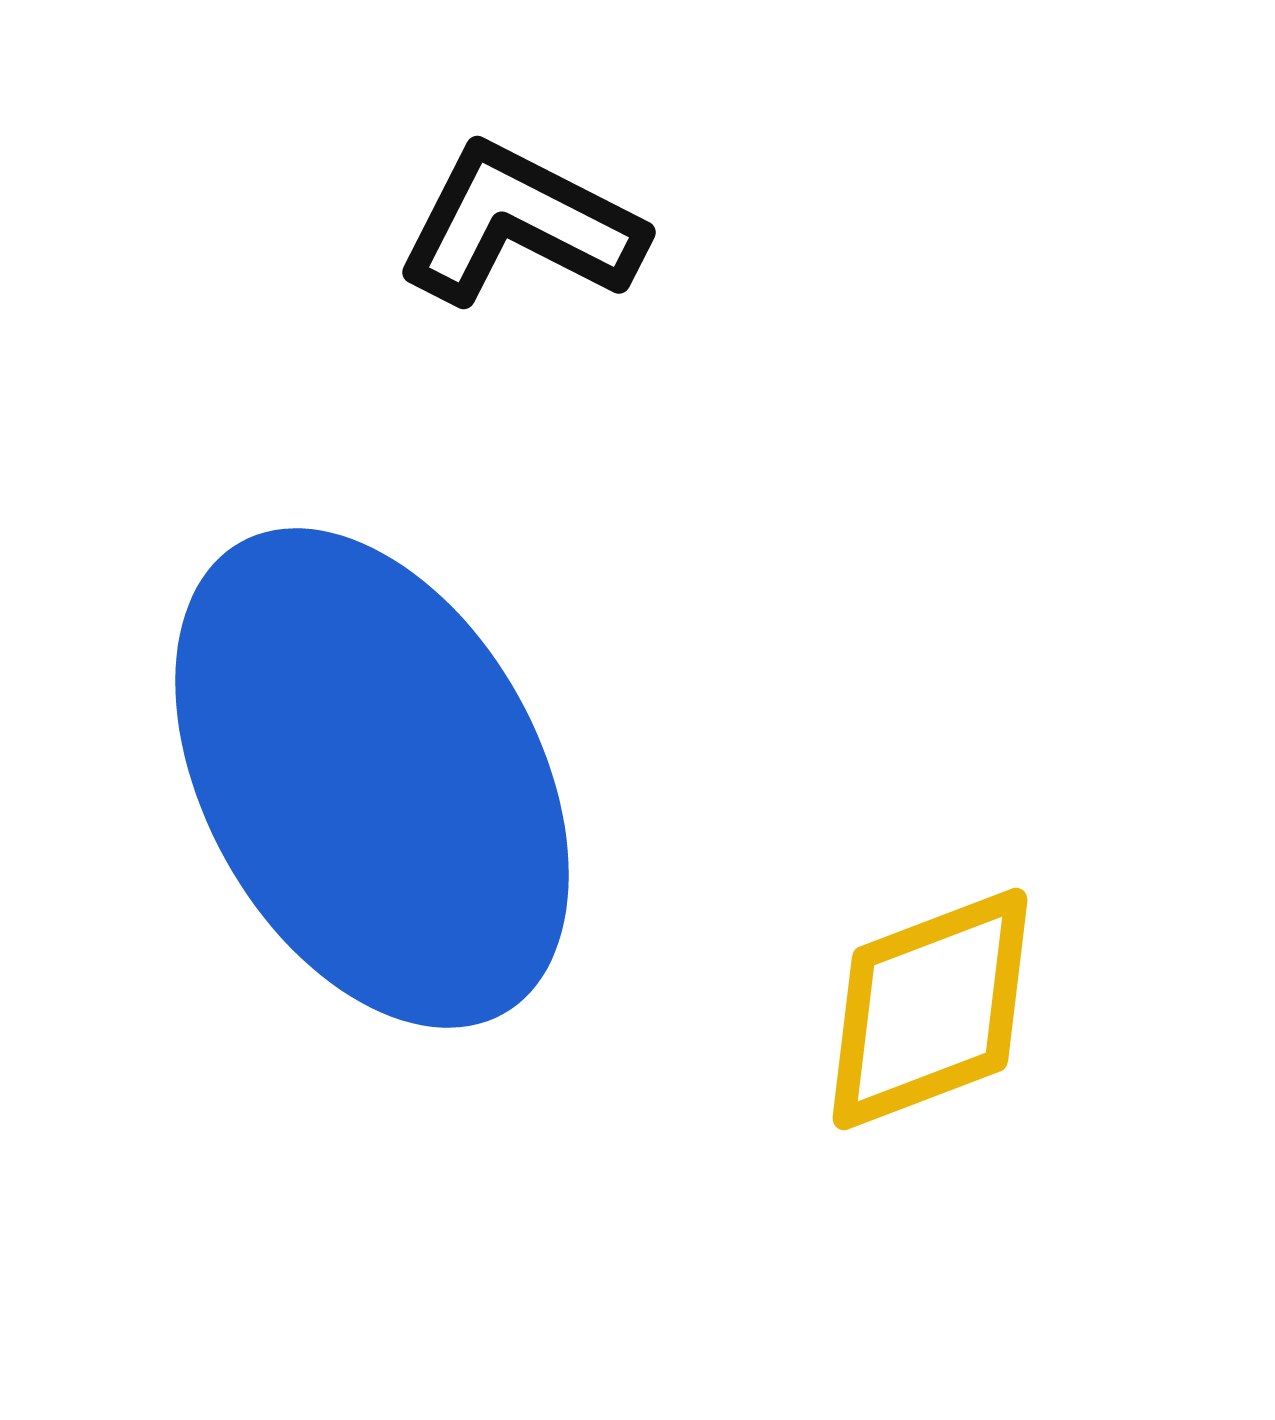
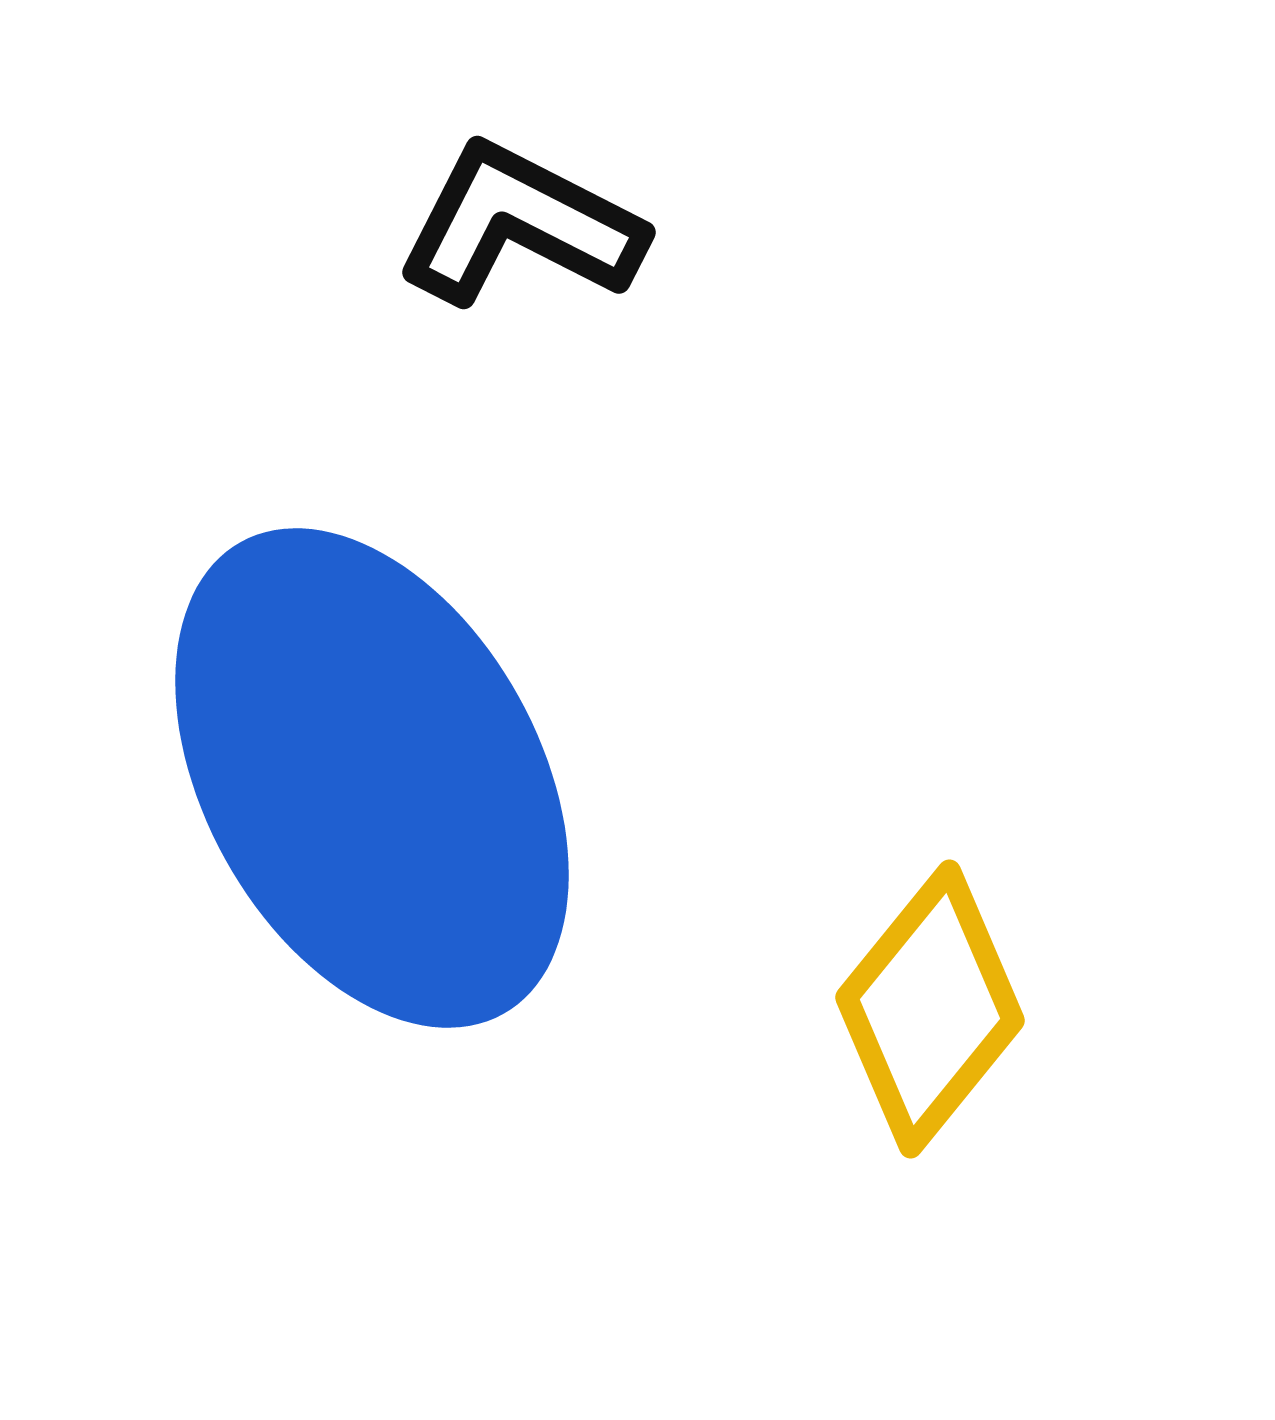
yellow diamond: rotated 30 degrees counterclockwise
